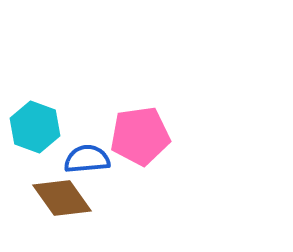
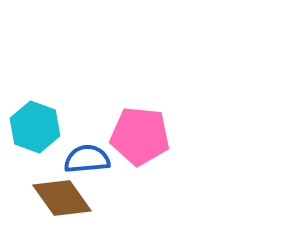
pink pentagon: rotated 14 degrees clockwise
